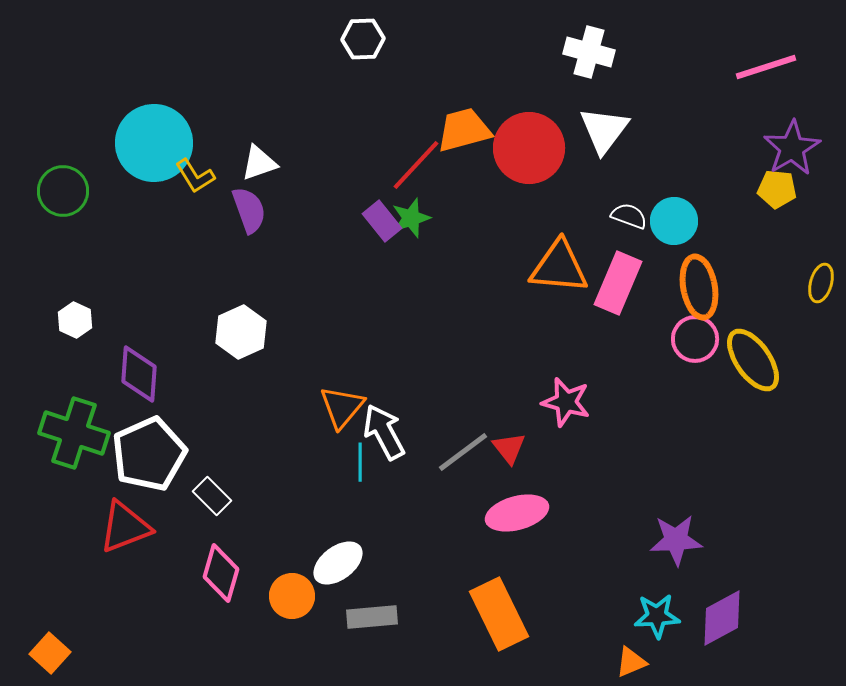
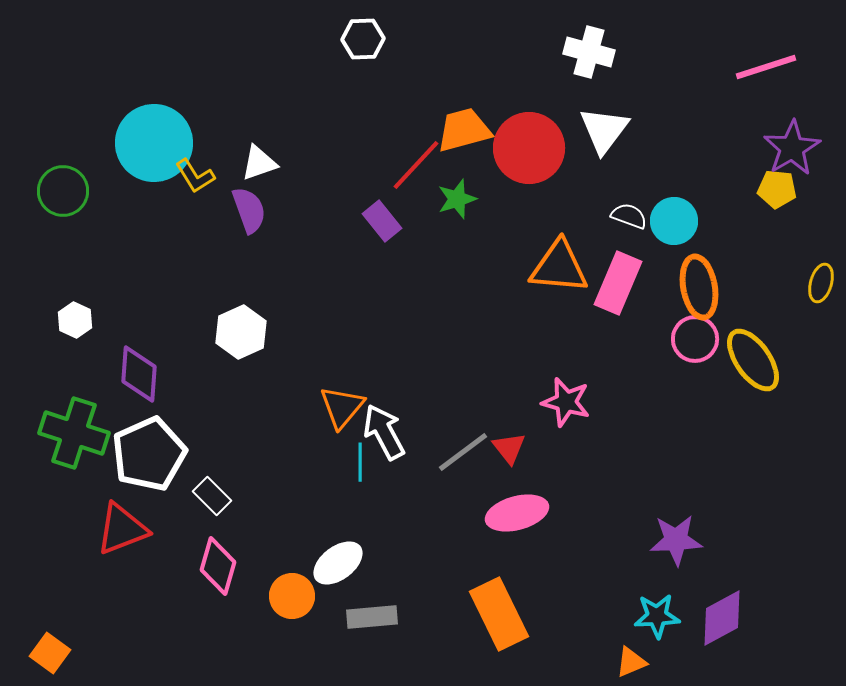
green star at (411, 218): moved 46 px right, 19 px up
red triangle at (125, 527): moved 3 px left, 2 px down
pink diamond at (221, 573): moved 3 px left, 7 px up
orange square at (50, 653): rotated 6 degrees counterclockwise
